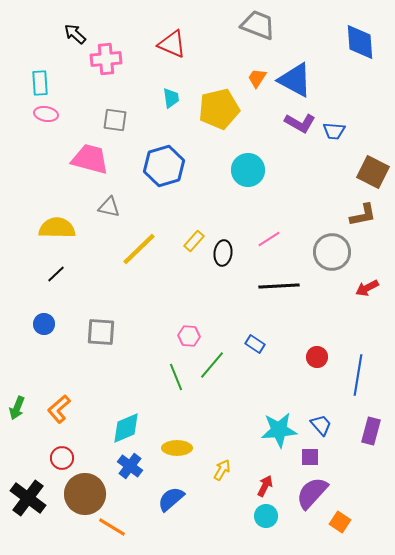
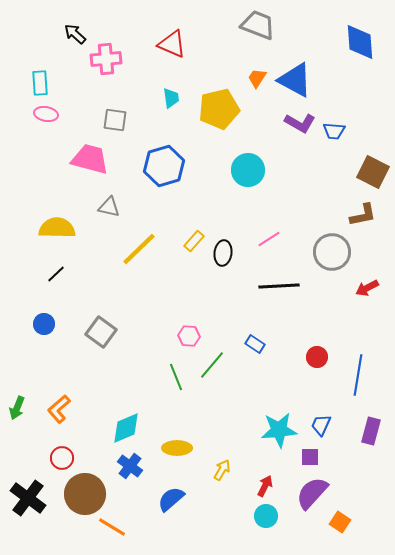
gray square at (101, 332): rotated 32 degrees clockwise
blue trapezoid at (321, 425): rotated 115 degrees counterclockwise
